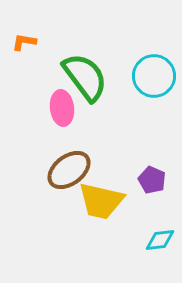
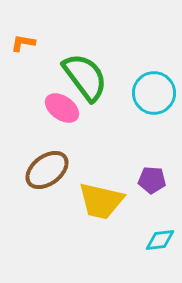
orange L-shape: moved 1 px left, 1 px down
cyan circle: moved 17 px down
pink ellipse: rotated 48 degrees counterclockwise
brown ellipse: moved 22 px left
purple pentagon: rotated 20 degrees counterclockwise
